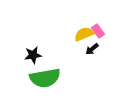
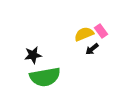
pink rectangle: moved 3 px right
green semicircle: moved 1 px up
